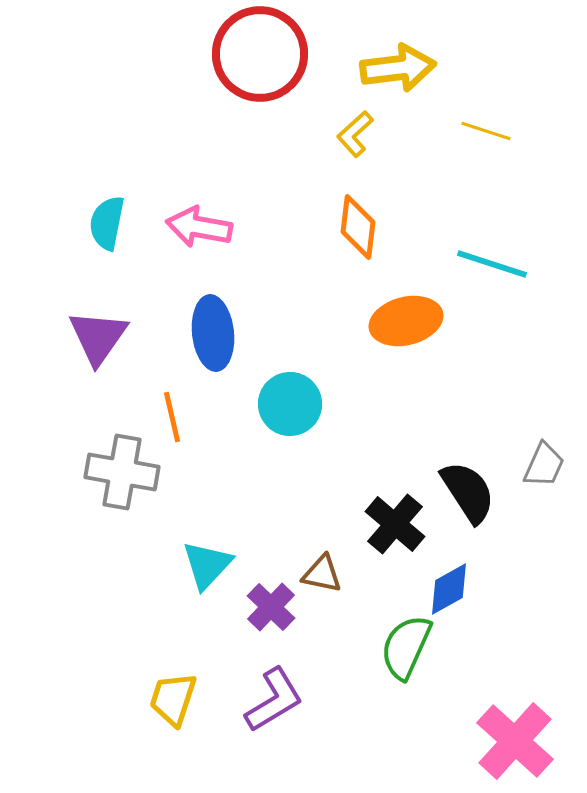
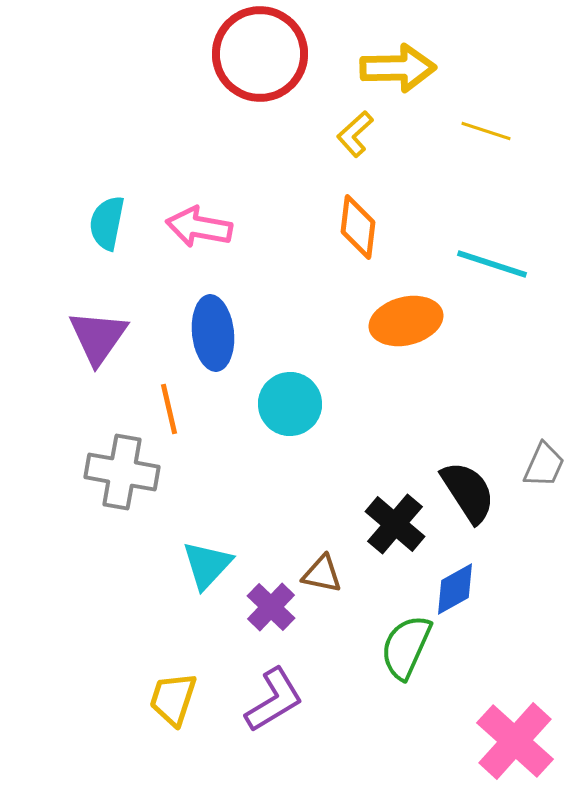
yellow arrow: rotated 6 degrees clockwise
orange line: moved 3 px left, 8 px up
blue diamond: moved 6 px right
